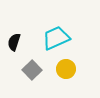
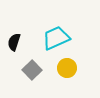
yellow circle: moved 1 px right, 1 px up
